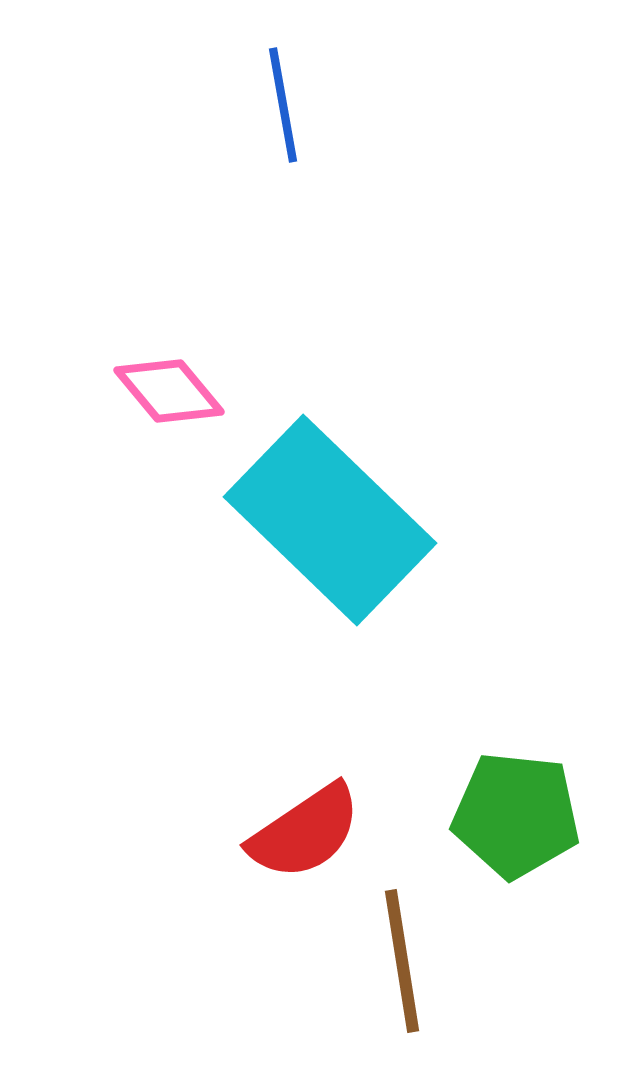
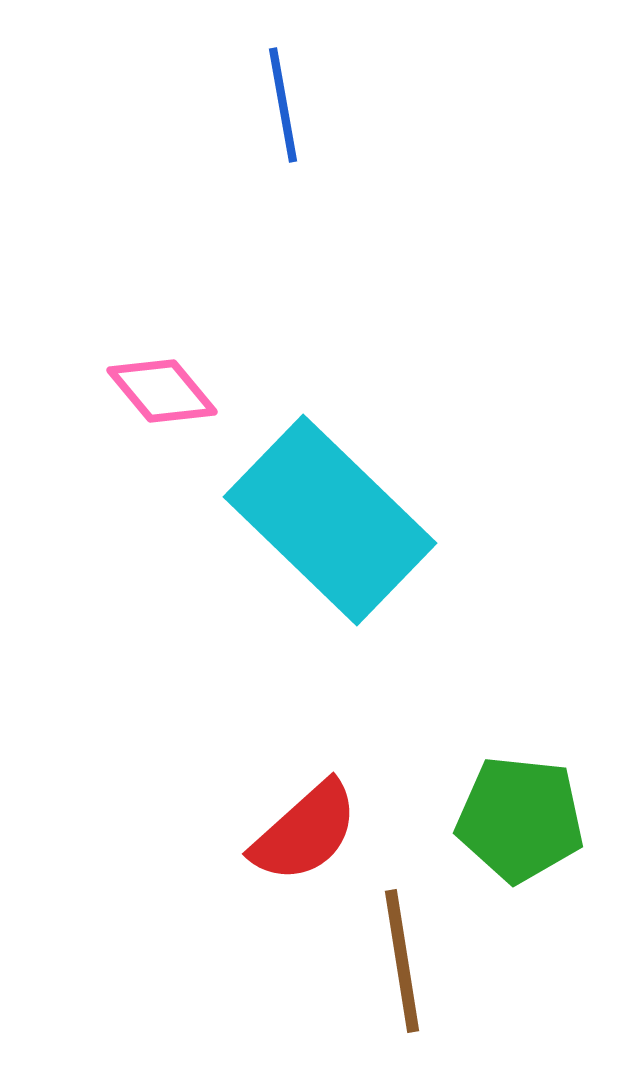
pink diamond: moved 7 px left
green pentagon: moved 4 px right, 4 px down
red semicircle: rotated 8 degrees counterclockwise
